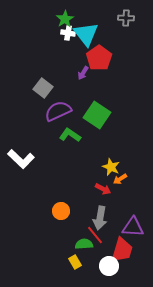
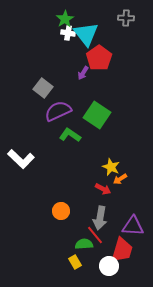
purple triangle: moved 1 px up
